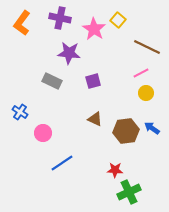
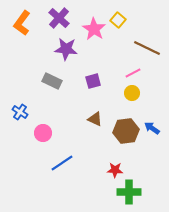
purple cross: moved 1 px left; rotated 30 degrees clockwise
brown line: moved 1 px down
purple star: moved 3 px left, 4 px up
pink line: moved 8 px left
yellow circle: moved 14 px left
green cross: rotated 25 degrees clockwise
